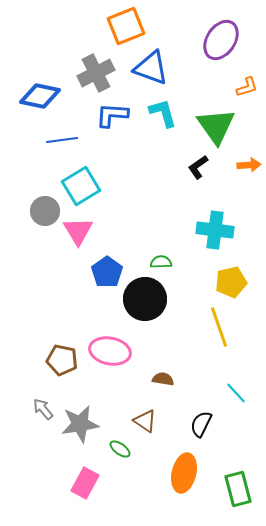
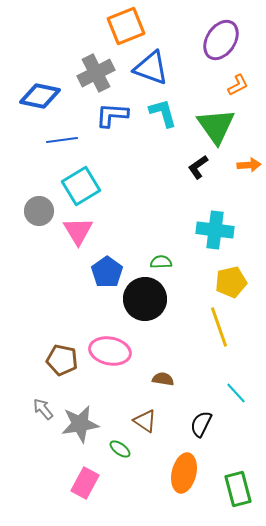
orange L-shape: moved 9 px left, 2 px up; rotated 10 degrees counterclockwise
gray circle: moved 6 px left
